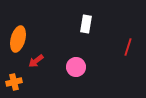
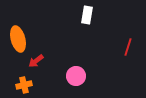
white rectangle: moved 1 px right, 9 px up
orange ellipse: rotated 30 degrees counterclockwise
pink circle: moved 9 px down
orange cross: moved 10 px right, 3 px down
